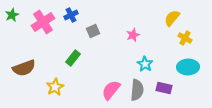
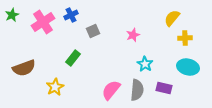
yellow cross: rotated 32 degrees counterclockwise
cyan ellipse: rotated 15 degrees clockwise
